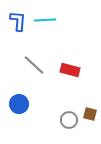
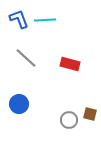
blue L-shape: moved 1 px right, 2 px up; rotated 25 degrees counterclockwise
gray line: moved 8 px left, 7 px up
red rectangle: moved 6 px up
